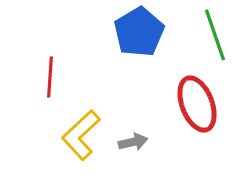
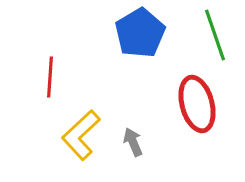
blue pentagon: moved 1 px right, 1 px down
red ellipse: rotated 6 degrees clockwise
gray arrow: rotated 100 degrees counterclockwise
